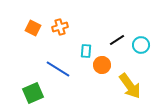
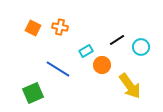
orange cross: rotated 28 degrees clockwise
cyan circle: moved 2 px down
cyan rectangle: rotated 56 degrees clockwise
